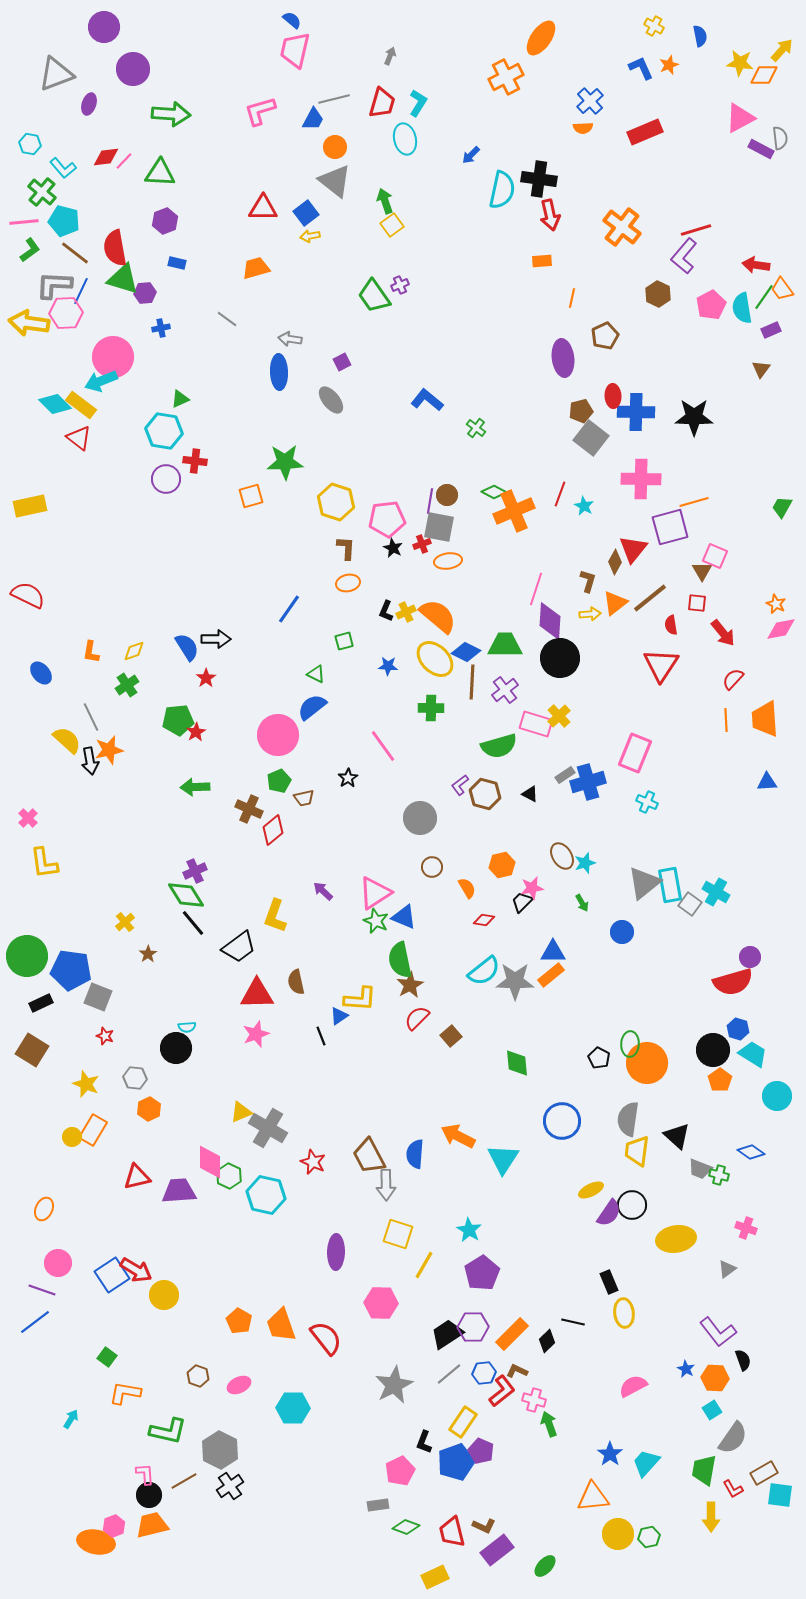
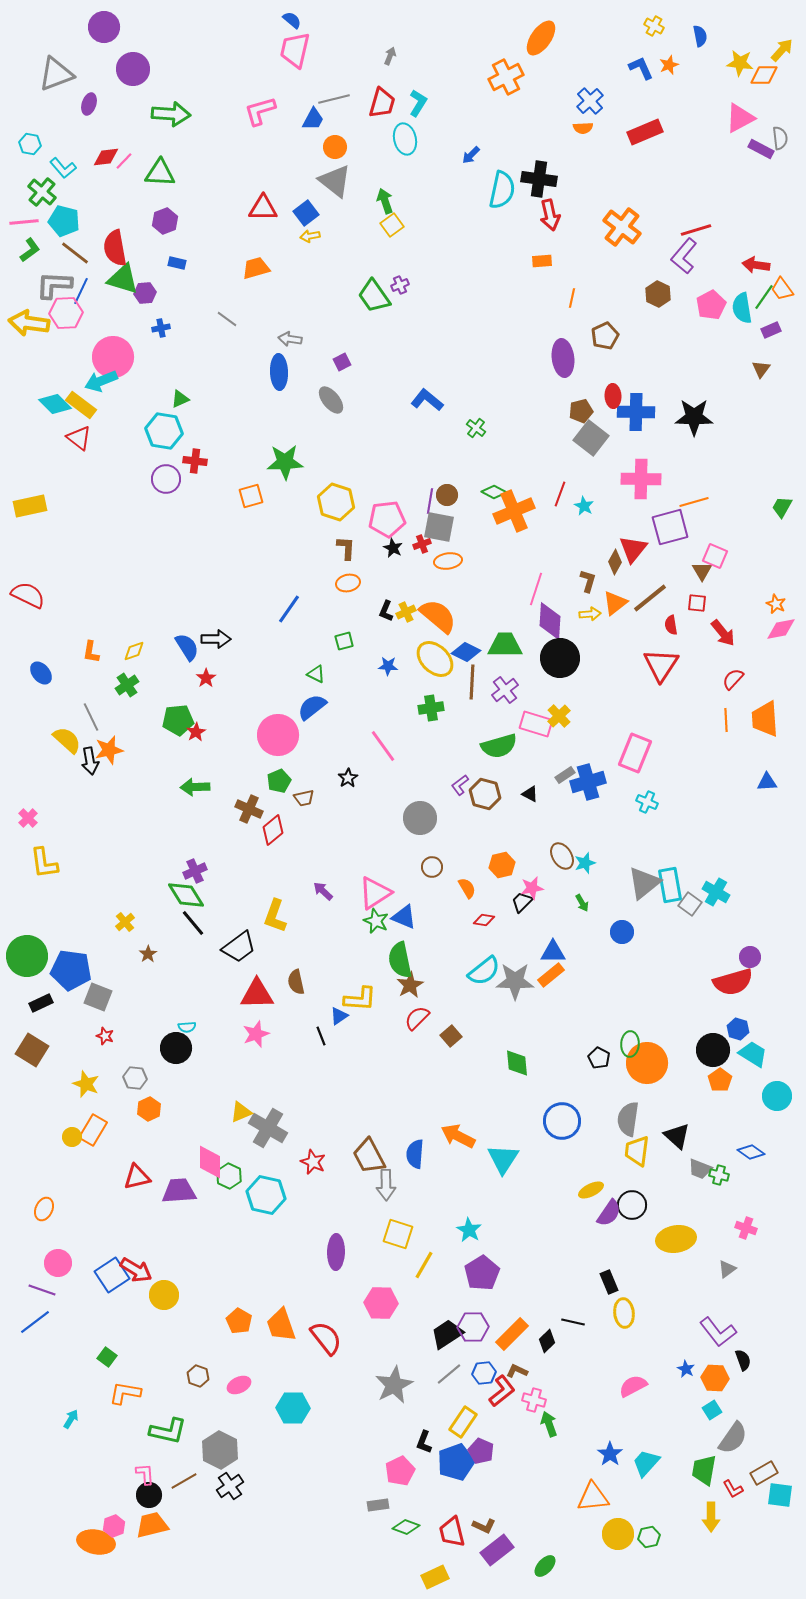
green cross at (431, 708): rotated 10 degrees counterclockwise
